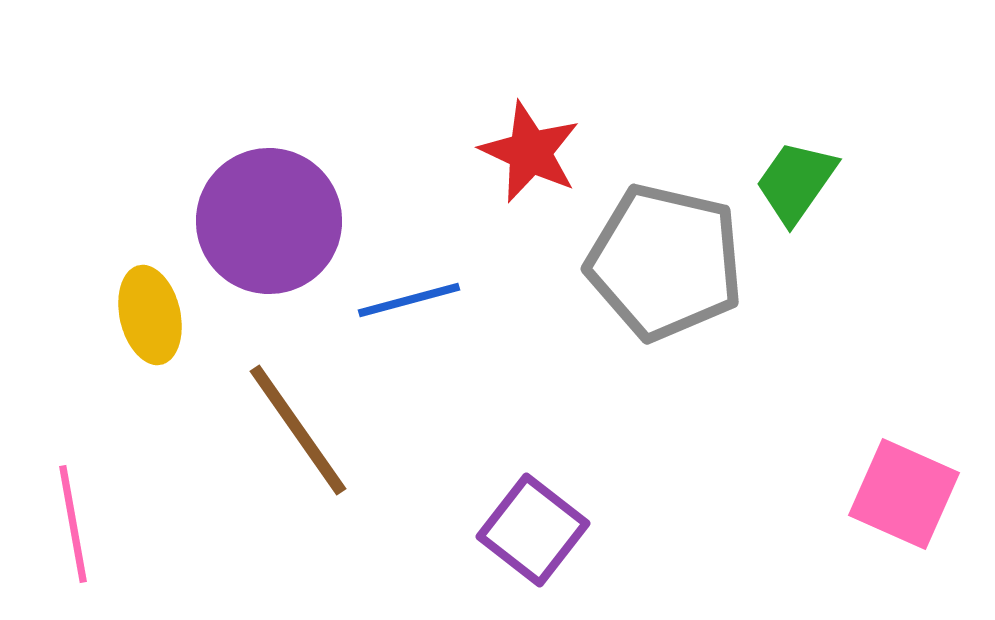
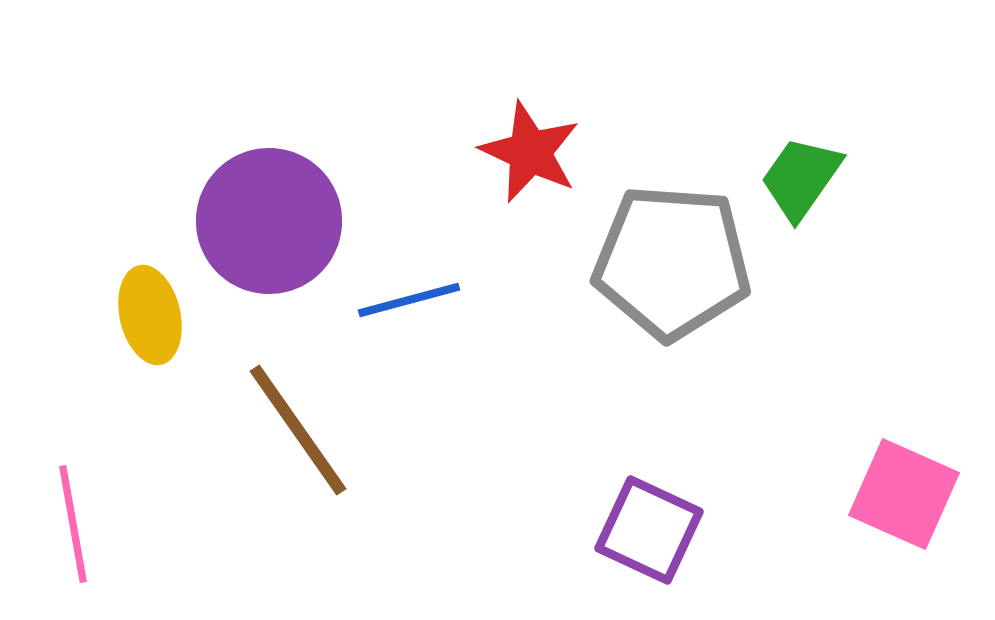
green trapezoid: moved 5 px right, 4 px up
gray pentagon: moved 7 px right; rotated 9 degrees counterclockwise
purple square: moved 116 px right; rotated 13 degrees counterclockwise
